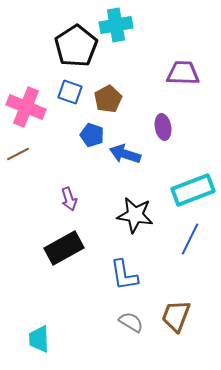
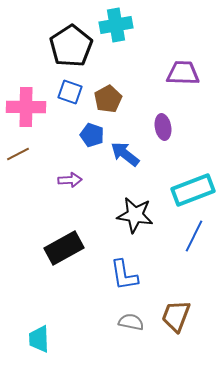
black pentagon: moved 5 px left
pink cross: rotated 21 degrees counterclockwise
blue arrow: rotated 20 degrees clockwise
purple arrow: moved 1 px right, 19 px up; rotated 75 degrees counterclockwise
blue line: moved 4 px right, 3 px up
gray semicircle: rotated 20 degrees counterclockwise
